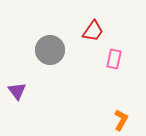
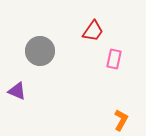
gray circle: moved 10 px left, 1 px down
purple triangle: rotated 30 degrees counterclockwise
